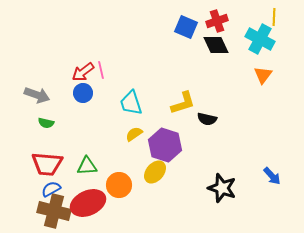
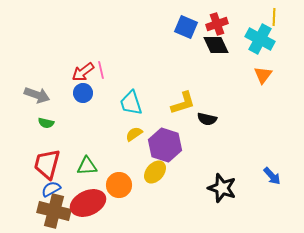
red cross: moved 3 px down
red trapezoid: rotated 100 degrees clockwise
